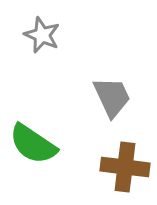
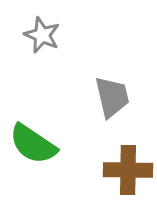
gray trapezoid: rotated 12 degrees clockwise
brown cross: moved 3 px right, 3 px down; rotated 6 degrees counterclockwise
